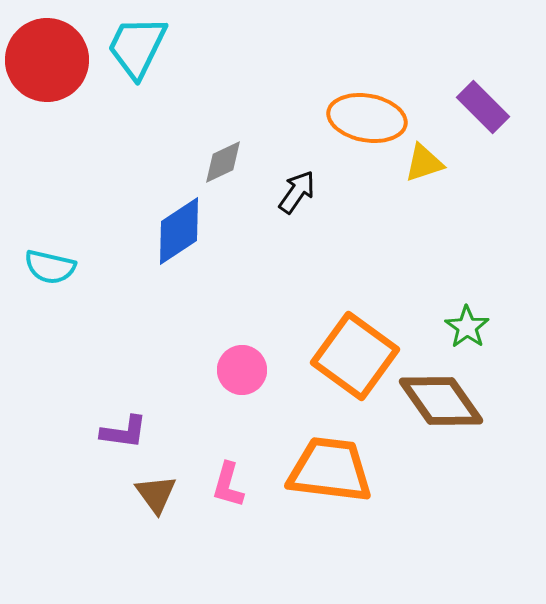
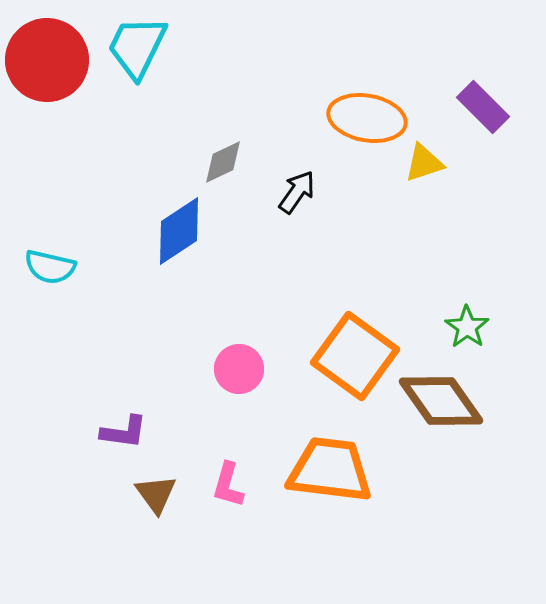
pink circle: moved 3 px left, 1 px up
